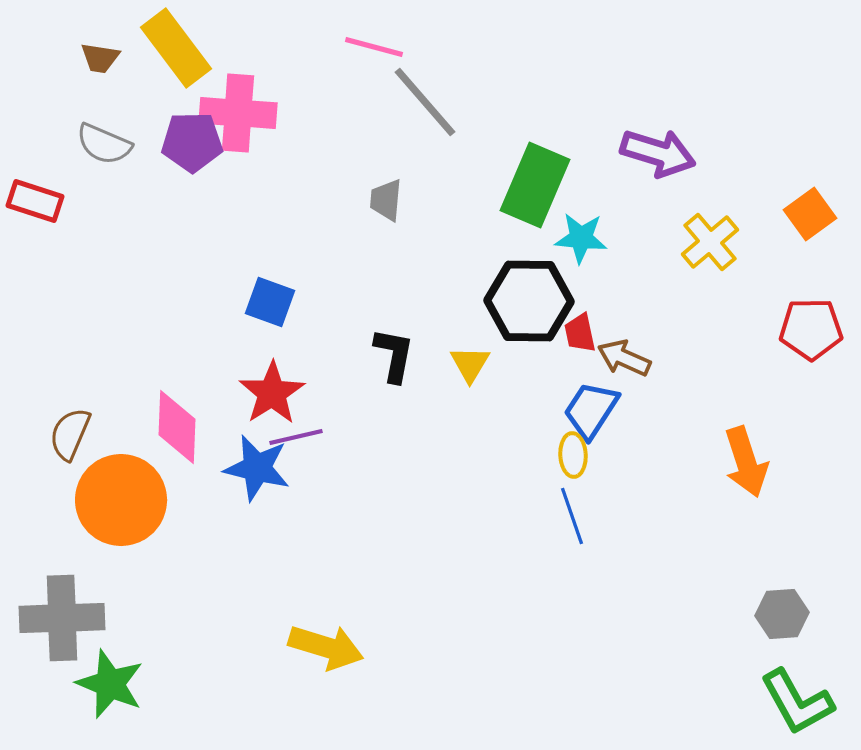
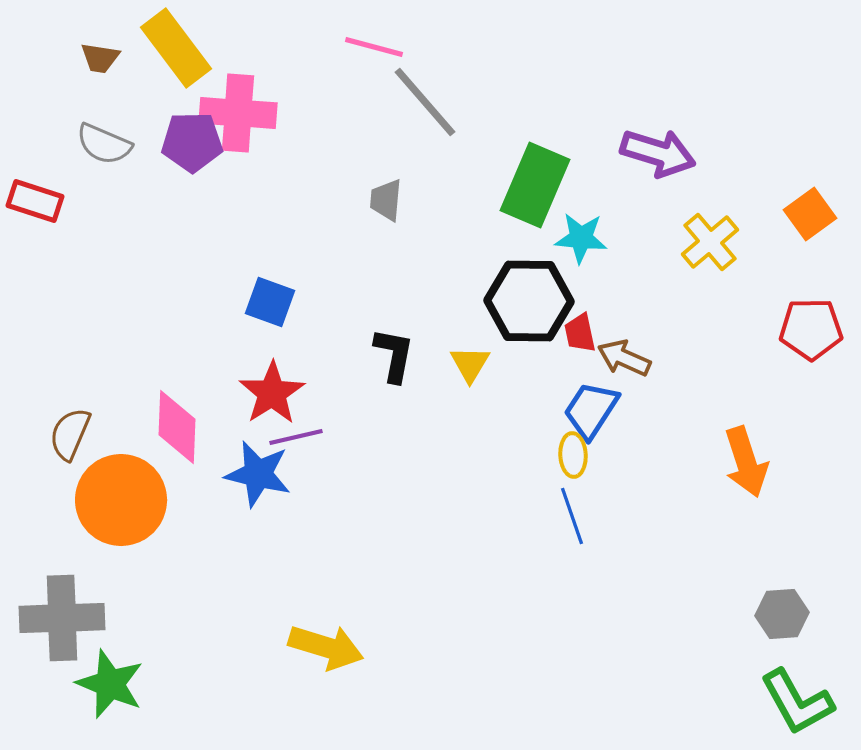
blue star: moved 1 px right, 6 px down
